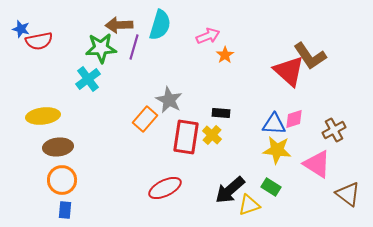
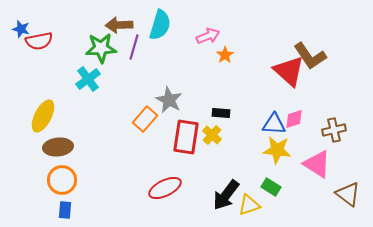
yellow ellipse: rotated 56 degrees counterclockwise
brown cross: rotated 15 degrees clockwise
black arrow: moved 4 px left, 5 px down; rotated 12 degrees counterclockwise
